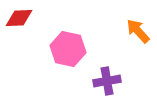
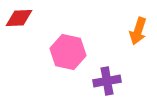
orange arrow: rotated 120 degrees counterclockwise
pink hexagon: moved 3 px down
